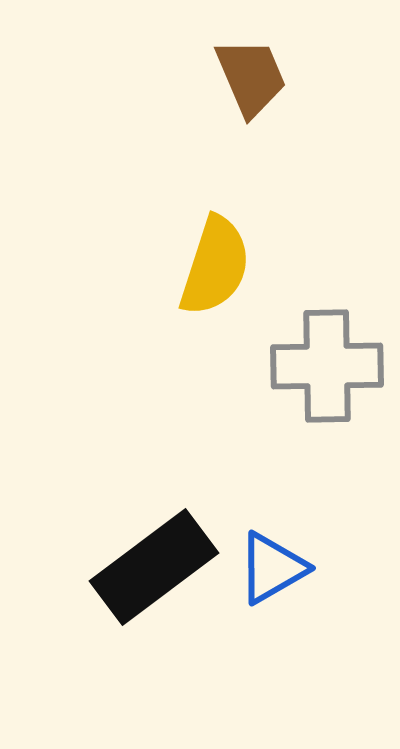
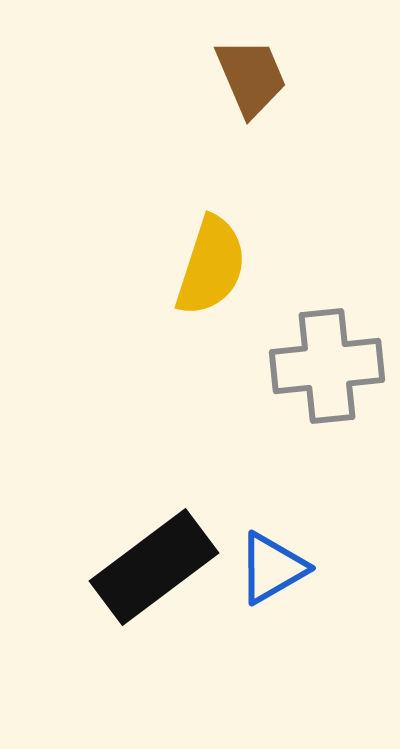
yellow semicircle: moved 4 px left
gray cross: rotated 5 degrees counterclockwise
